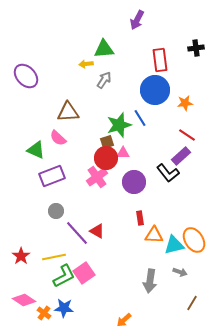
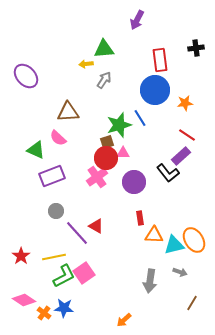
red triangle at (97, 231): moved 1 px left, 5 px up
